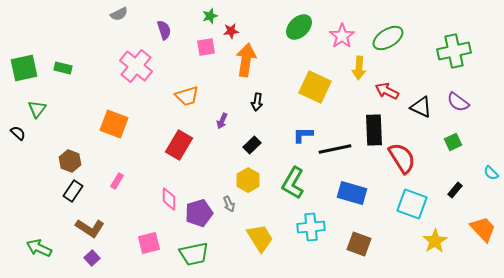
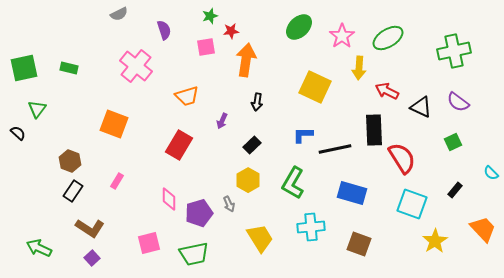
green rectangle at (63, 68): moved 6 px right
